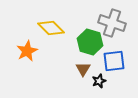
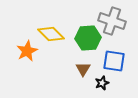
gray cross: moved 2 px up
yellow diamond: moved 6 px down
green hexagon: moved 2 px left, 4 px up; rotated 20 degrees counterclockwise
blue square: rotated 15 degrees clockwise
black star: moved 3 px right, 2 px down
